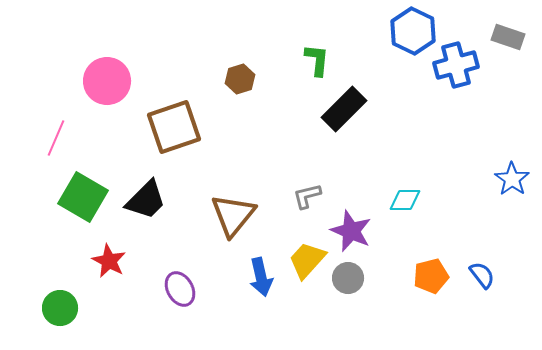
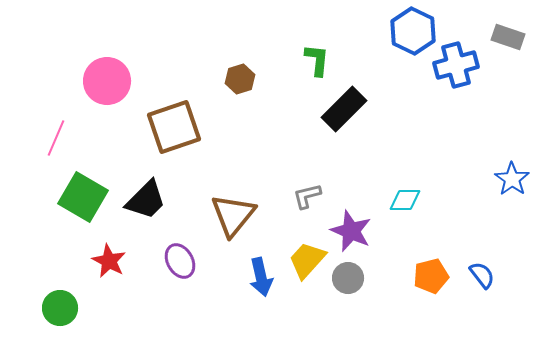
purple ellipse: moved 28 px up
